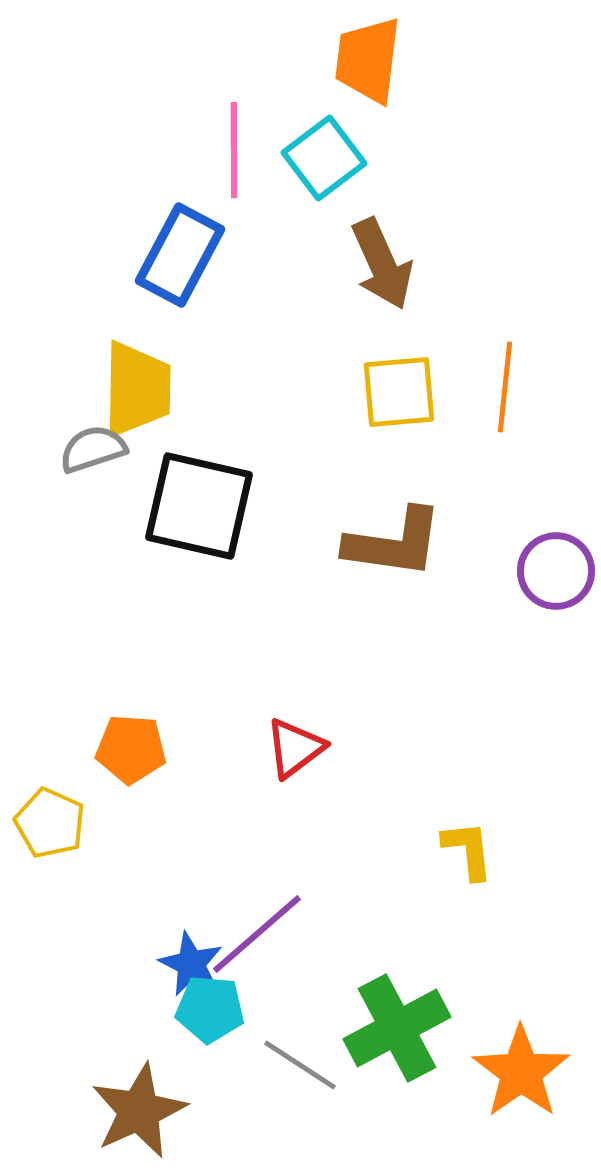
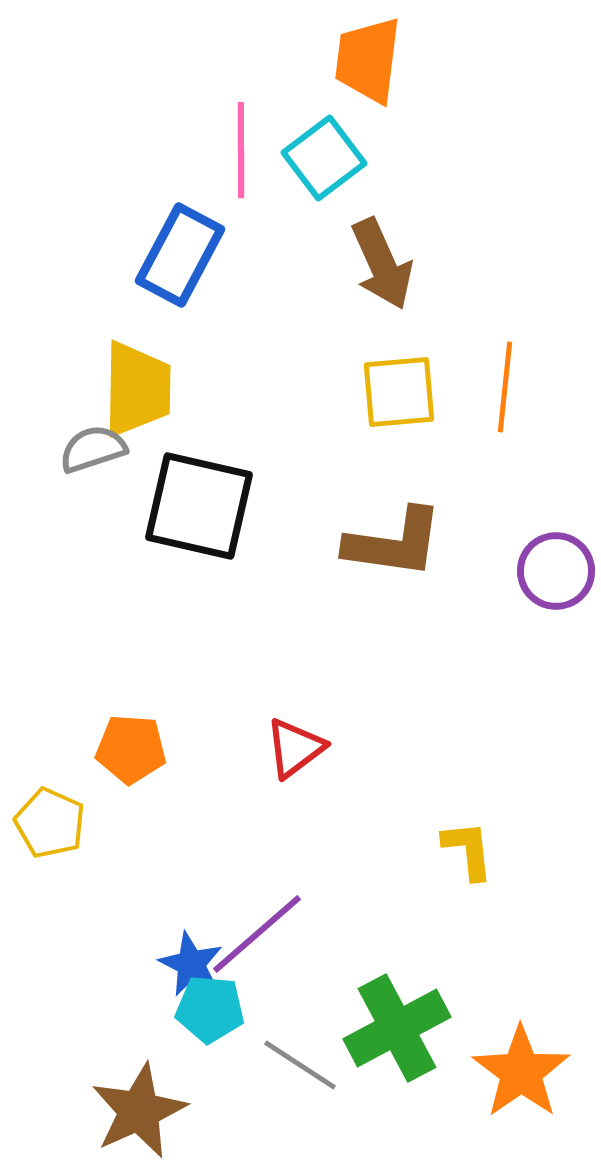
pink line: moved 7 px right
